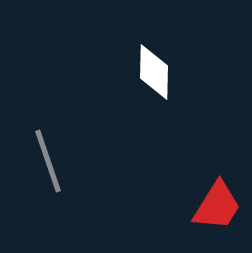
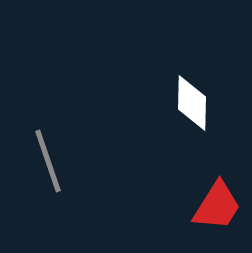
white diamond: moved 38 px right, 31 px down
